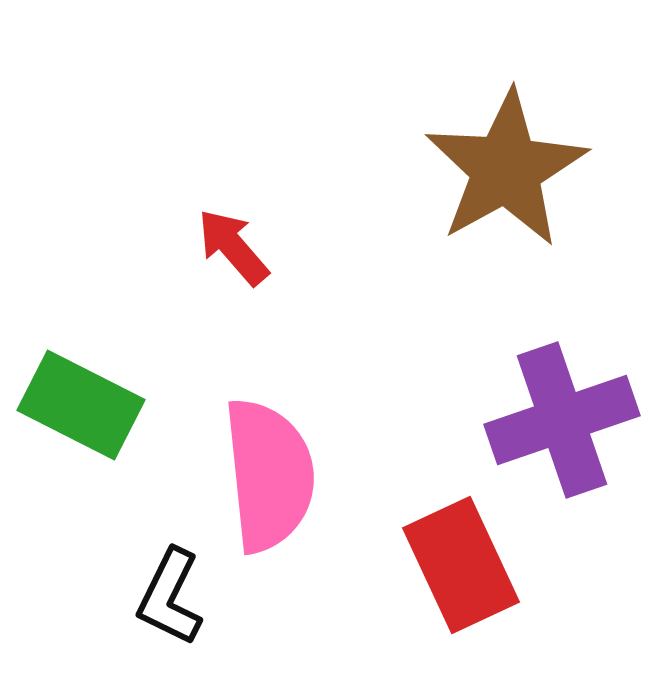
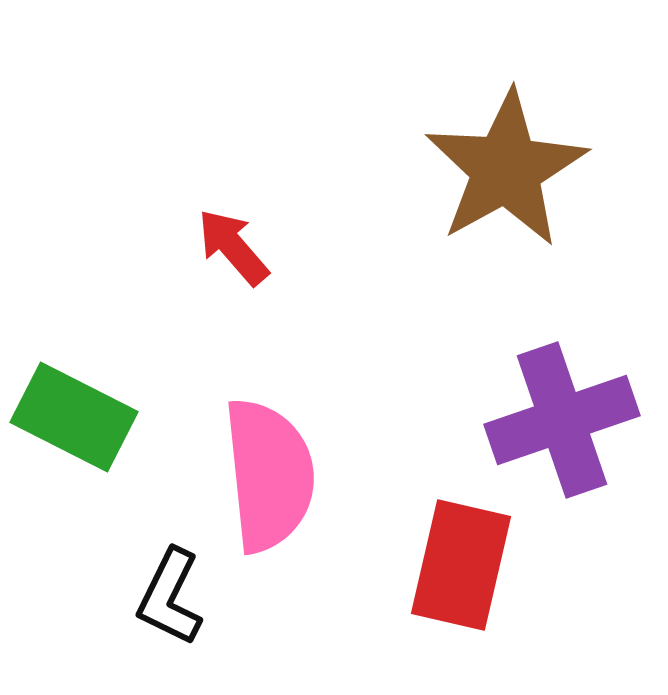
green rectangle: moved 7 px left, 12 px down
red rectangle: rotated 38 degrees clockwise
